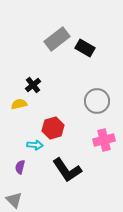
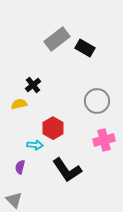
red hexagon: rotated 15 degrees counterclockwise
